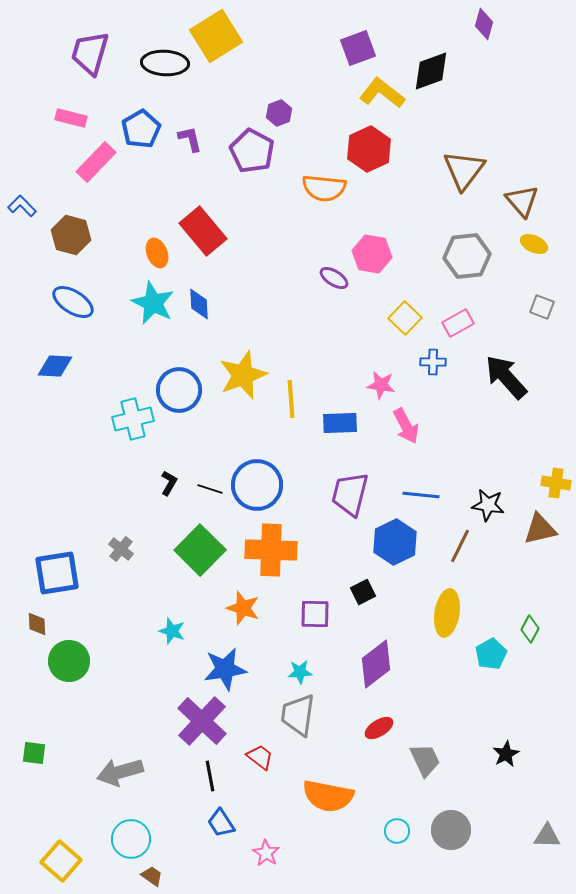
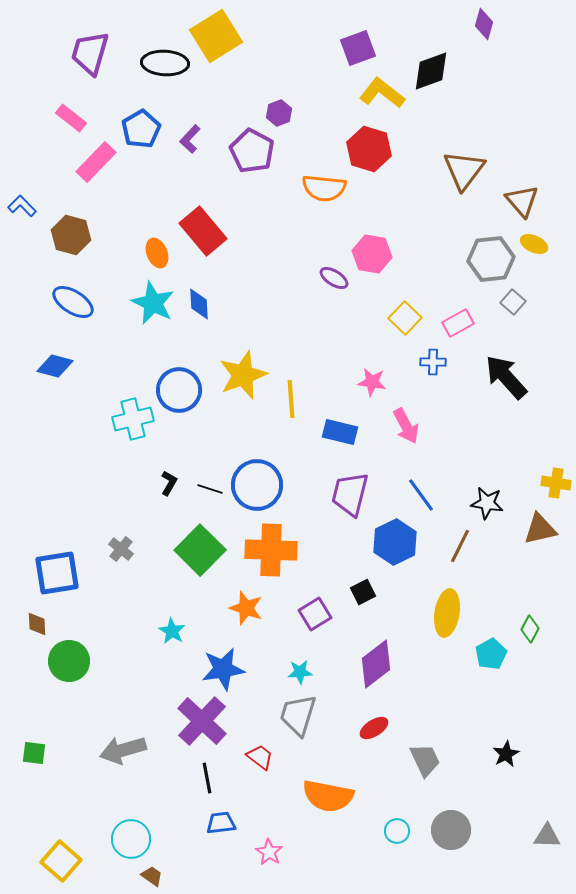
pink rectangle at (71, 118): rotated 24 degrees clockwise
purple L-shape at (190, 139): rotated 124 degrees counterclockwise
red hexagon at (369, 149): rotated 18 degrees counterclockwise
gray hexagon at (467, 256): moved 24 px right, 3 px down
gray square at (542, 307): moved 29 px left, 5 px up; rotated 20 degrees clockwise
blue diamond at (55, 366): rotated 12 degrees clockwise
pink star at (381, 385): moved 9 px left, 3 px up
blue rectangle at (340, 423): moved 9 px down; rotated 16 degrees clockwise
blue line at (421, 495): rotated 48 degrees clockwise
black star at (488, 505): moved 1 px left, 2 px up
orange star at (243, 608): moved 3 px right
purple square at (315, 614): rotated 32 degrees counterclockwise
cyan star at (172, 631): rotated 12 degrees clockwise
blue star at (225, 669): moved 2 px left
gray trapezoid at (298, 715): rotated 9 degrees clockwise
red ellipse at (379, 728): moved 5 px left
gray arrow at (120, 772): moved 3 px right, 22 px up
black line at (210, 776): moved 3 px left, 2 px down
blue trapezoid at (221, 823): rotated 116 degrees clockwise
pink star at (266, 853): moved 3 px right, 1 px up
